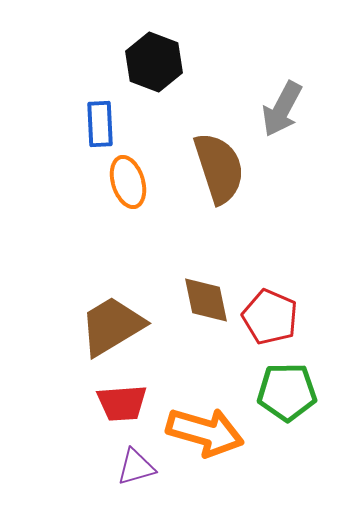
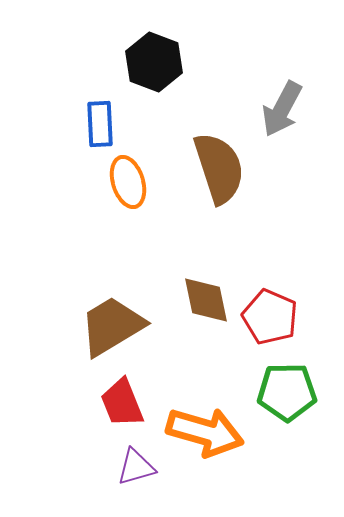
red trapezoid: rotated 72 degrees clockwise
